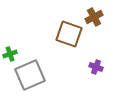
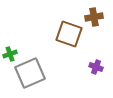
brown cross: rotated 18 degrees clockwise
gray square: moved 2 px up
